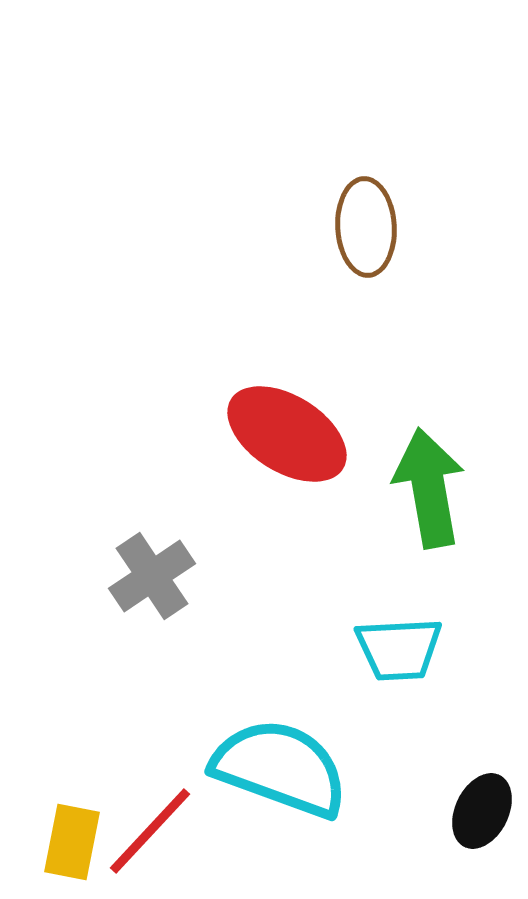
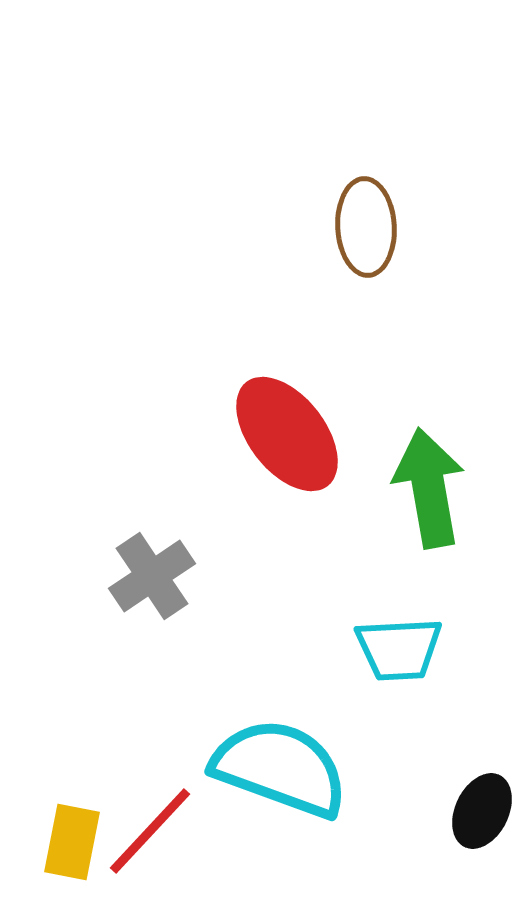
red ellipse: rotated 20 degrees clockwise
